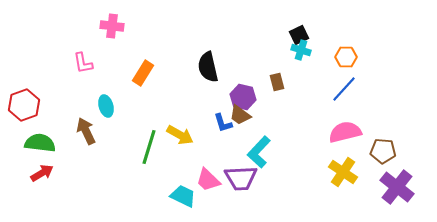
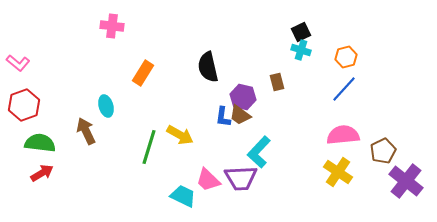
black square: moved 2 px right, 3 px up
orange hexagon: rotated 15 degrees counterclockwise
pink L-shape: moved 65 px left; rotated 40 degrees counterclockwise
blue L-shape: moved 6 px up; rotated 25 degrees clockwise
pink semicircle: moved 2 px left, 3 px down; rotated 8 degrees clockwise
brown pentagon: rotated 30 degrees counterclockwise
yellow cross: moved 5 px left
purple cross: moved 9 px right, 6 px up
